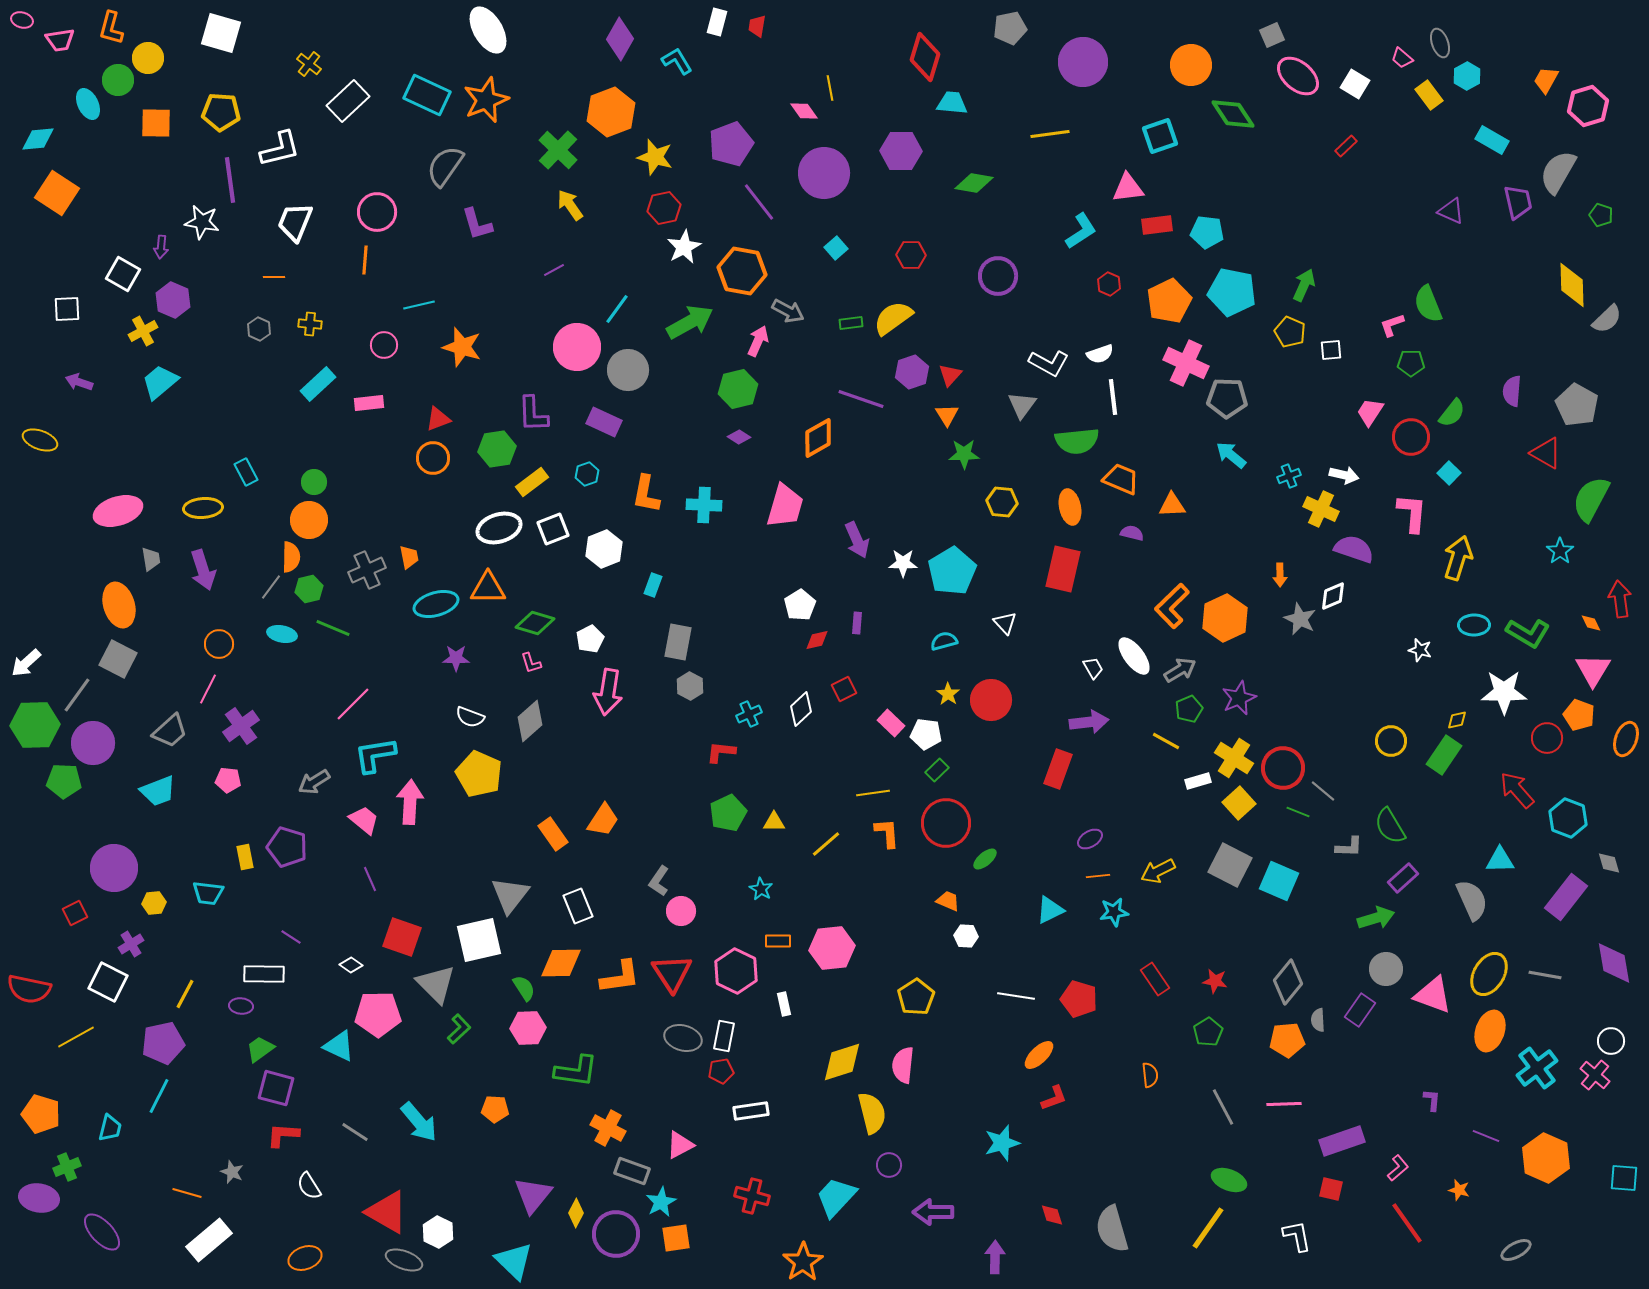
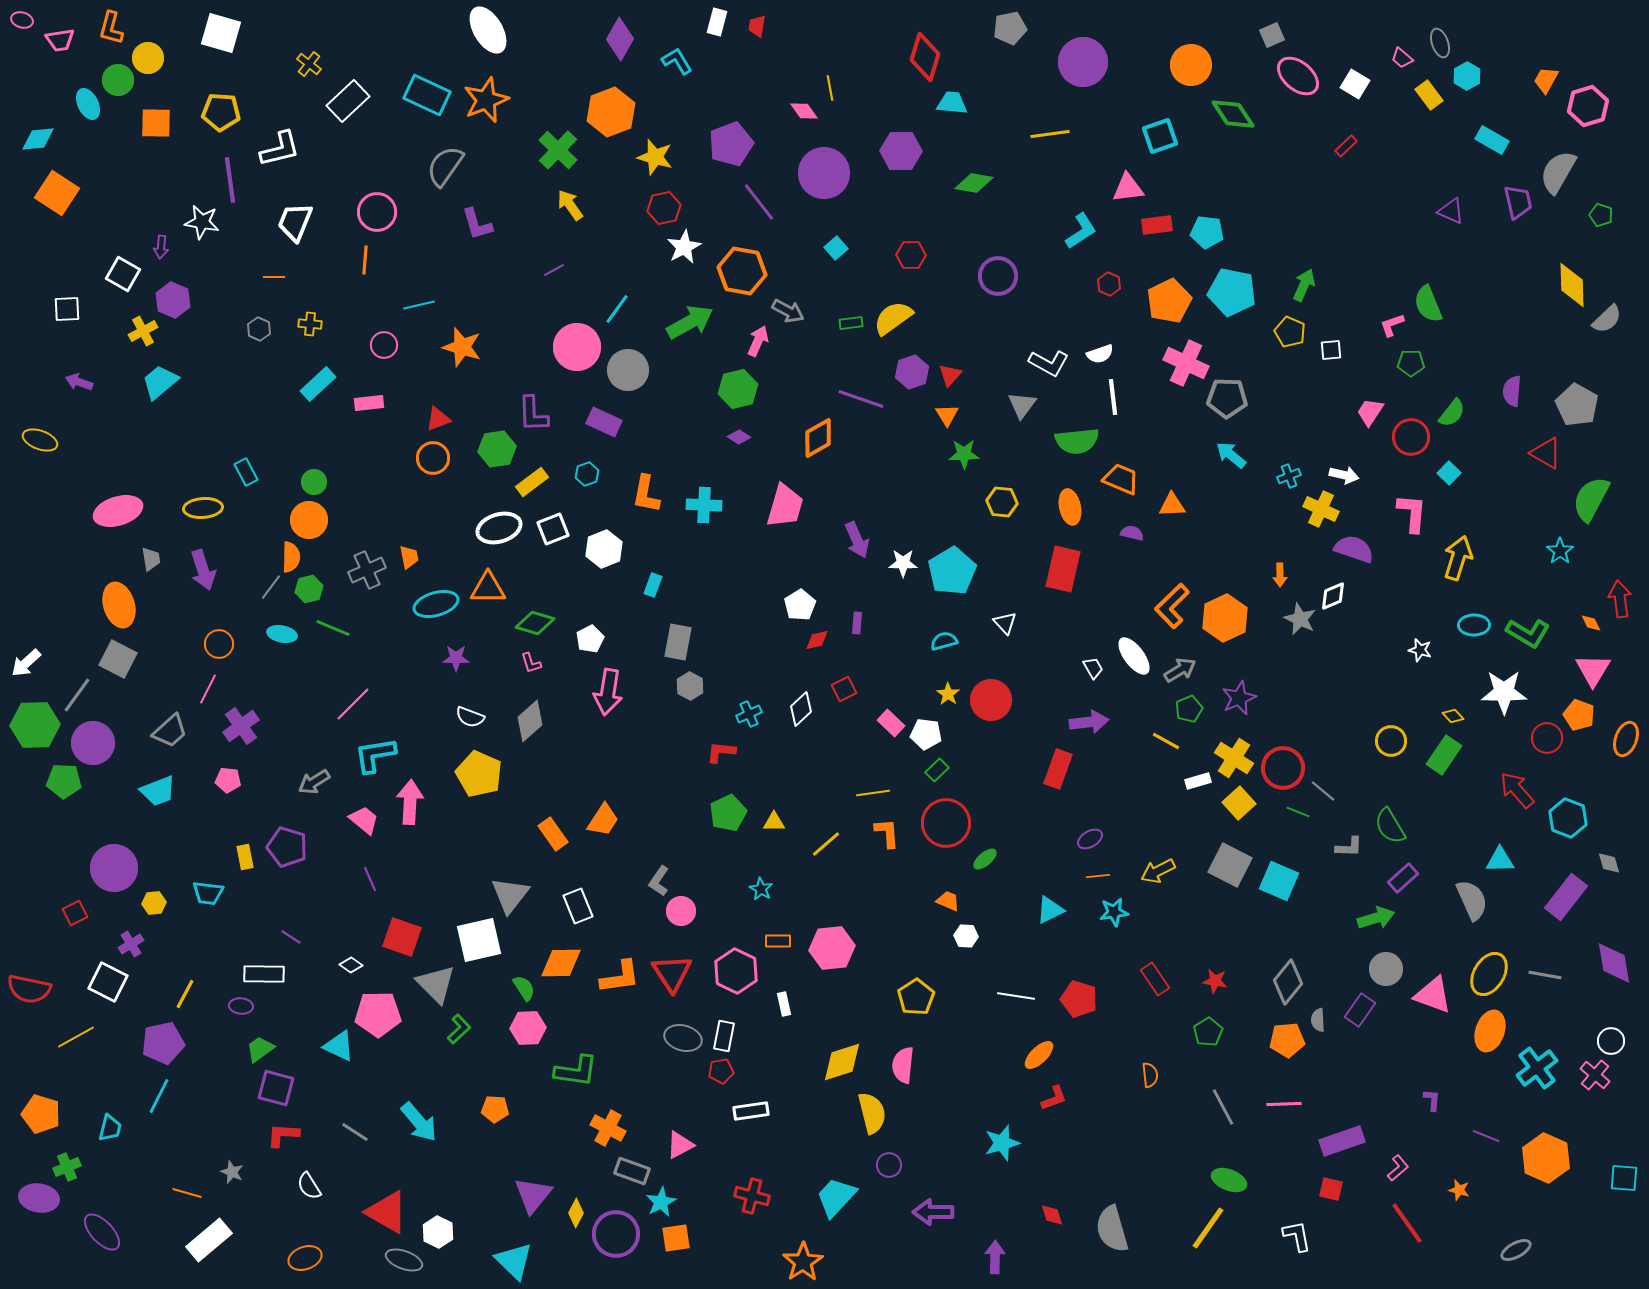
yellow diamond at (1457, 720): moved 4 px left, 4 px up; rotated 60 degrees clockwise
